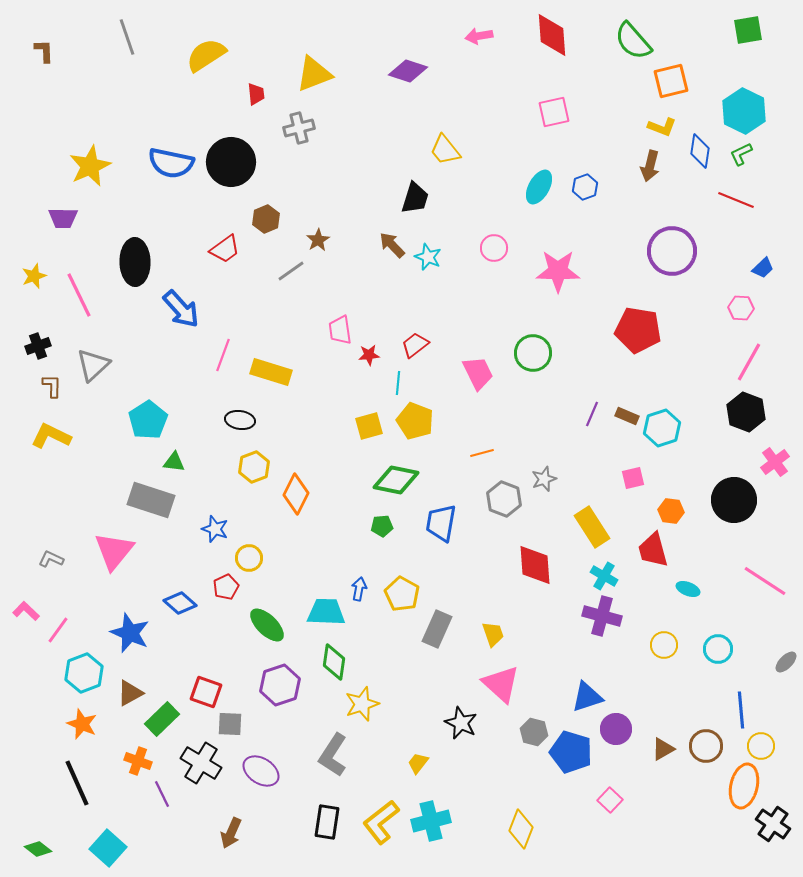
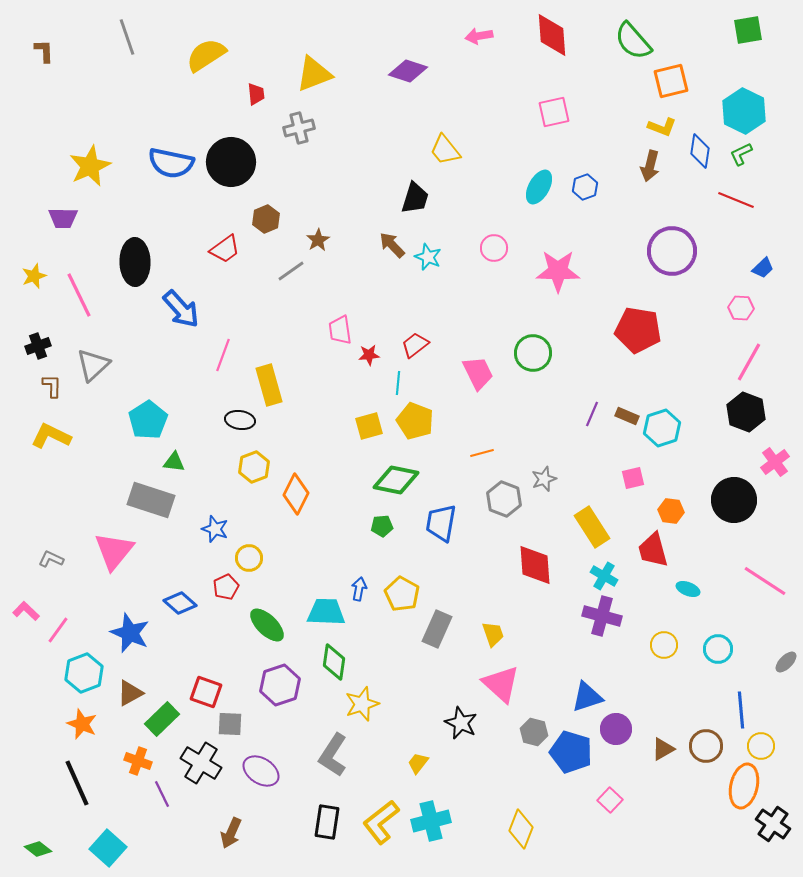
yellow rectangle at (271, 372): moved 2 px left, 13 px down; rotated 57 degrees clockwise
